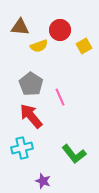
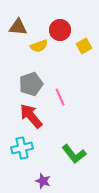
brown triangle: moved 2 px left
gray pentagon: rotated 20 degrees clockwise
